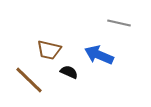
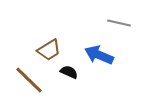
brown trapezoid: rotated 45 degrees counterclockwise
